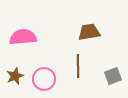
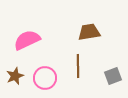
pink semicircle: moved 4 px right, 3 px down; rotated 20 degrees counterclockwise
pink circle: moved 1 px right, 1 px up
